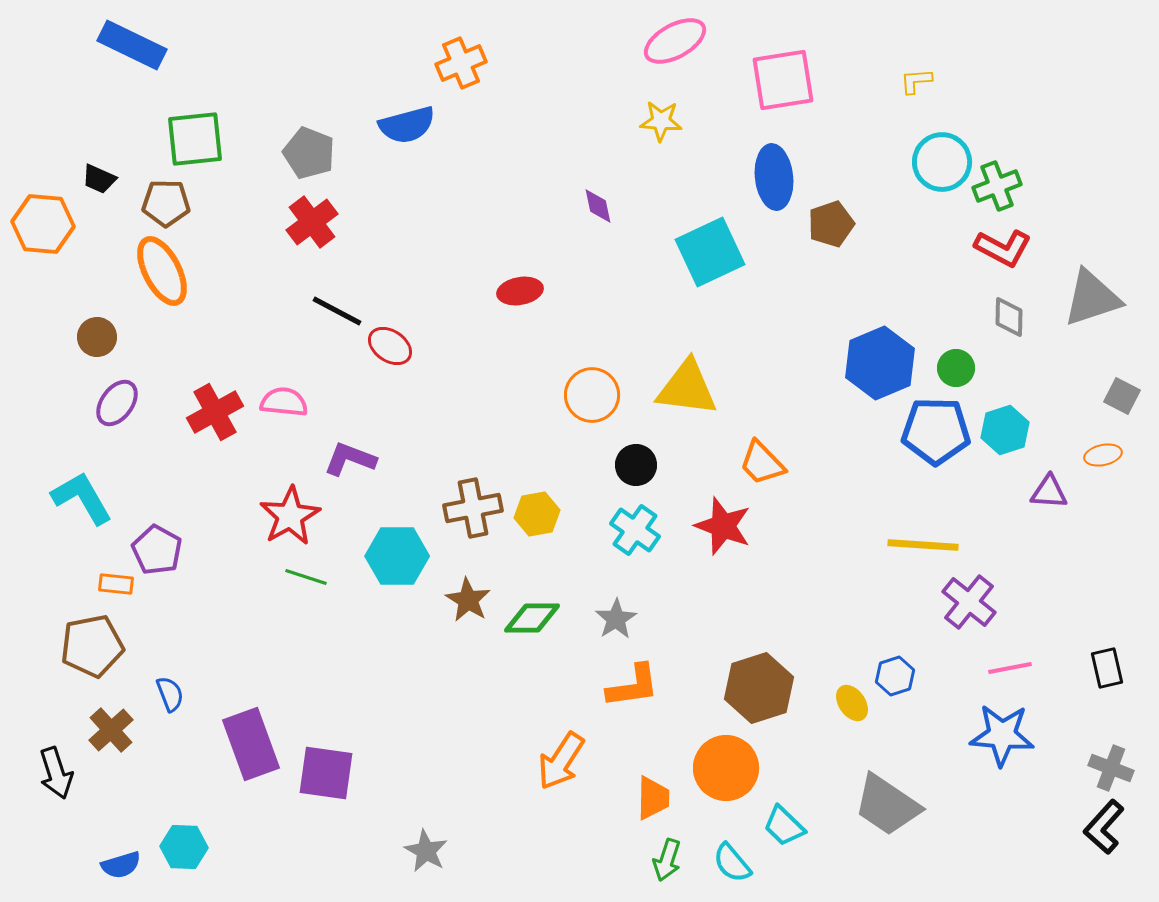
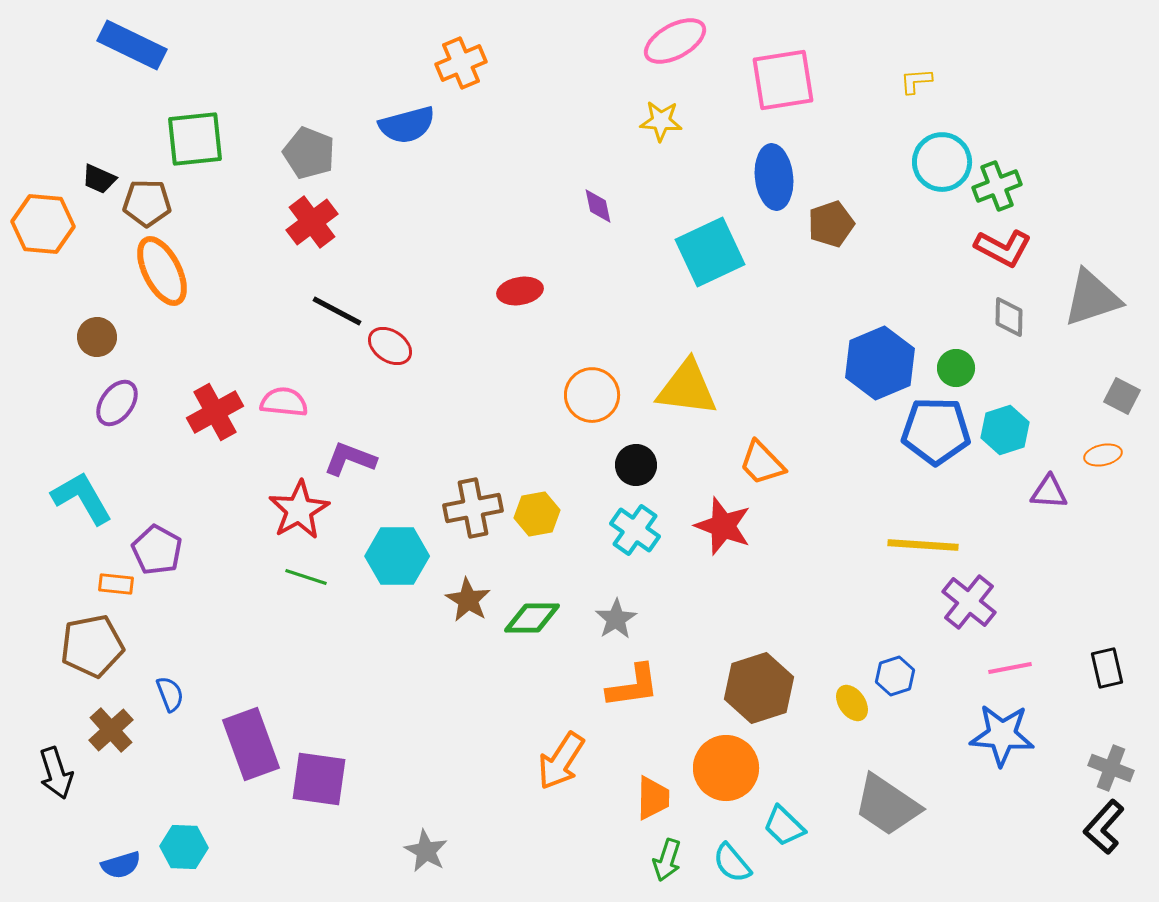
brown pentagon at (166, 203): moved 19 px left
red star at (290, 516): moved 9 px right, 6 px up
purple square at (326, 773): moved 7 px left, 6 px down
